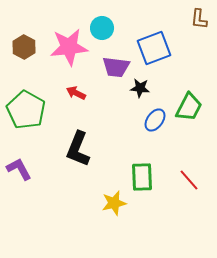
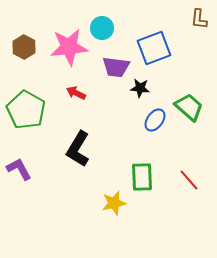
green trapezoid: rotated 76 degrees counterclockwise
black L-shape: rotated 9 degrees clockwise
